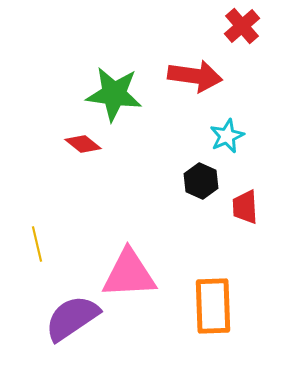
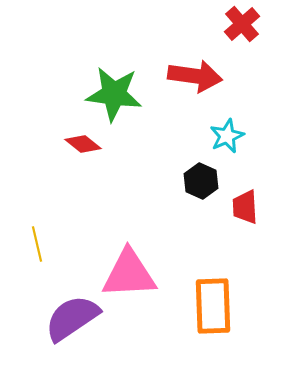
red cross: moved 2 px up
